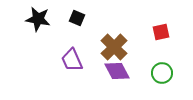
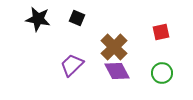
purple trapezoid: moved 5 px down; rotated 70 degrees clockwise
